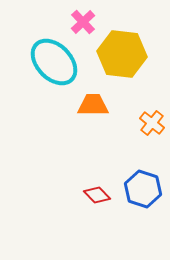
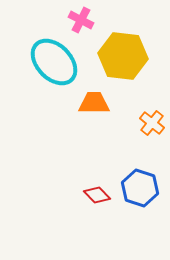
pink cross: moved 2 px left, 2 px up; rotated 20 degrees counterclockwise
yellow hexagon: moved 1 px right, 2 px down
orange trapezoid: moved 1 px right, 2 px up
blue hexagon: moved 3 px left, 1 px up
